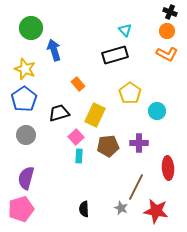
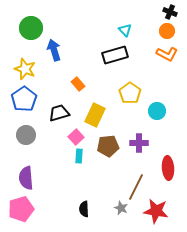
purple semicircle: rotated 20 degrees counterclockwise
